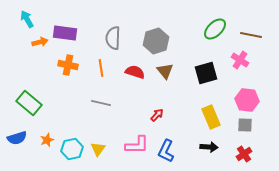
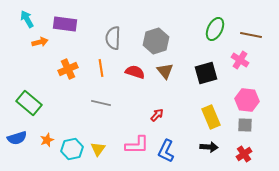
green ellipse: rotated 20 degrees counterclockwise
purple rectangle: moved 9 px up
orange cross: moved 4 px down; rotated 36 degrees counterclockwise
